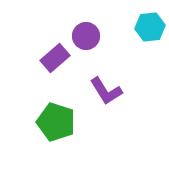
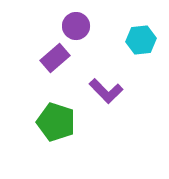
cyan hexagon: moved 9 px left, 13 px down
purple circle: moved 10 px left, 10 px up
purple L-shape: rotated 12 degrees counterclockwise
